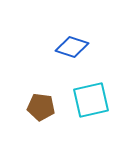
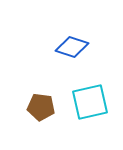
cyan square: moved 1 px left, 2 px down
